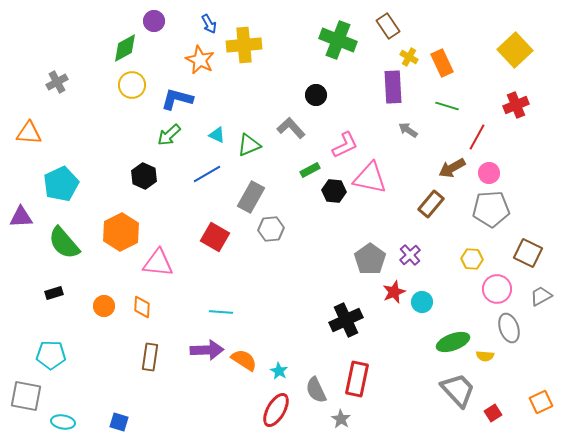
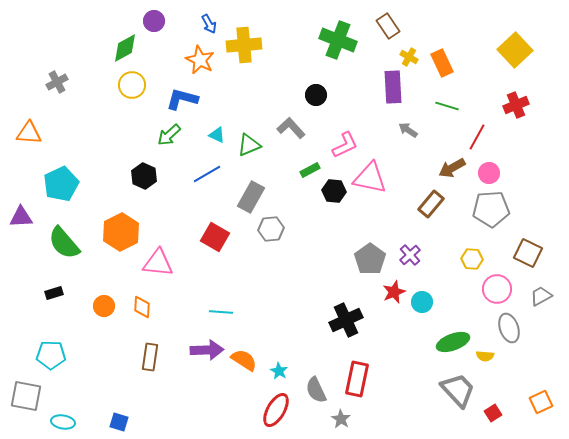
blue L-shape at (177, 99): moved 5 px right
